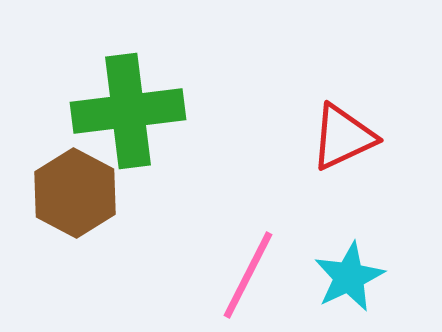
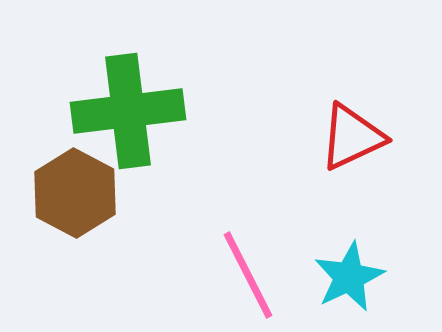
red triangle: moved 9 px right
pink line: rotated 54 degrees counterclockwise
